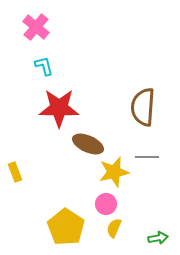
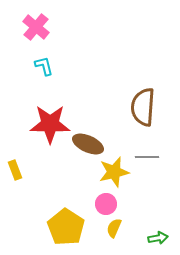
red star: moved 9 px left, 16 px down
yellow rectangle: moved 2 px up
